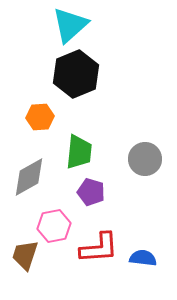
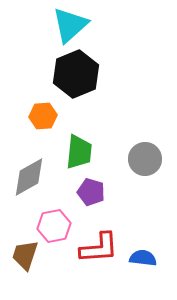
orange hexagon: moved 3 px right, 1 px up
